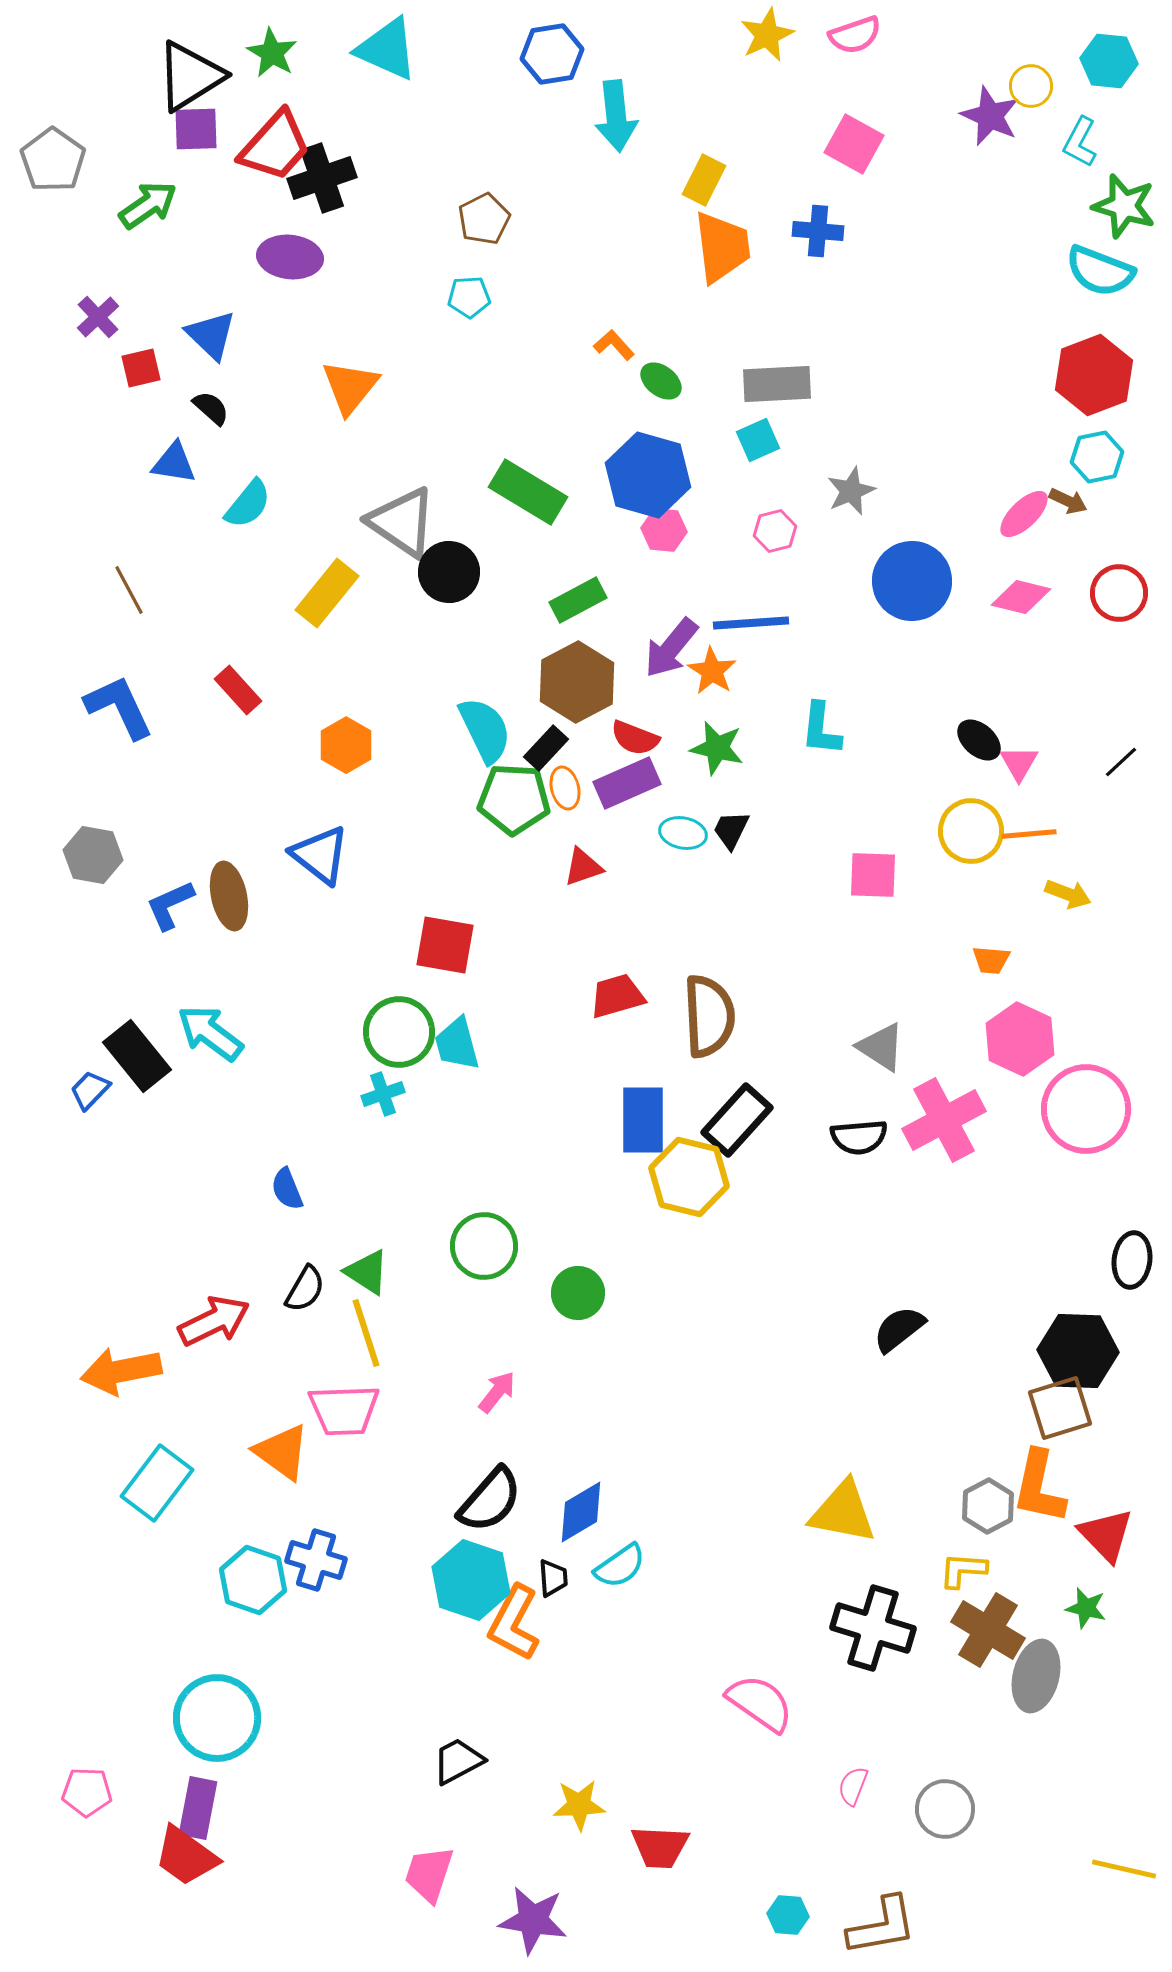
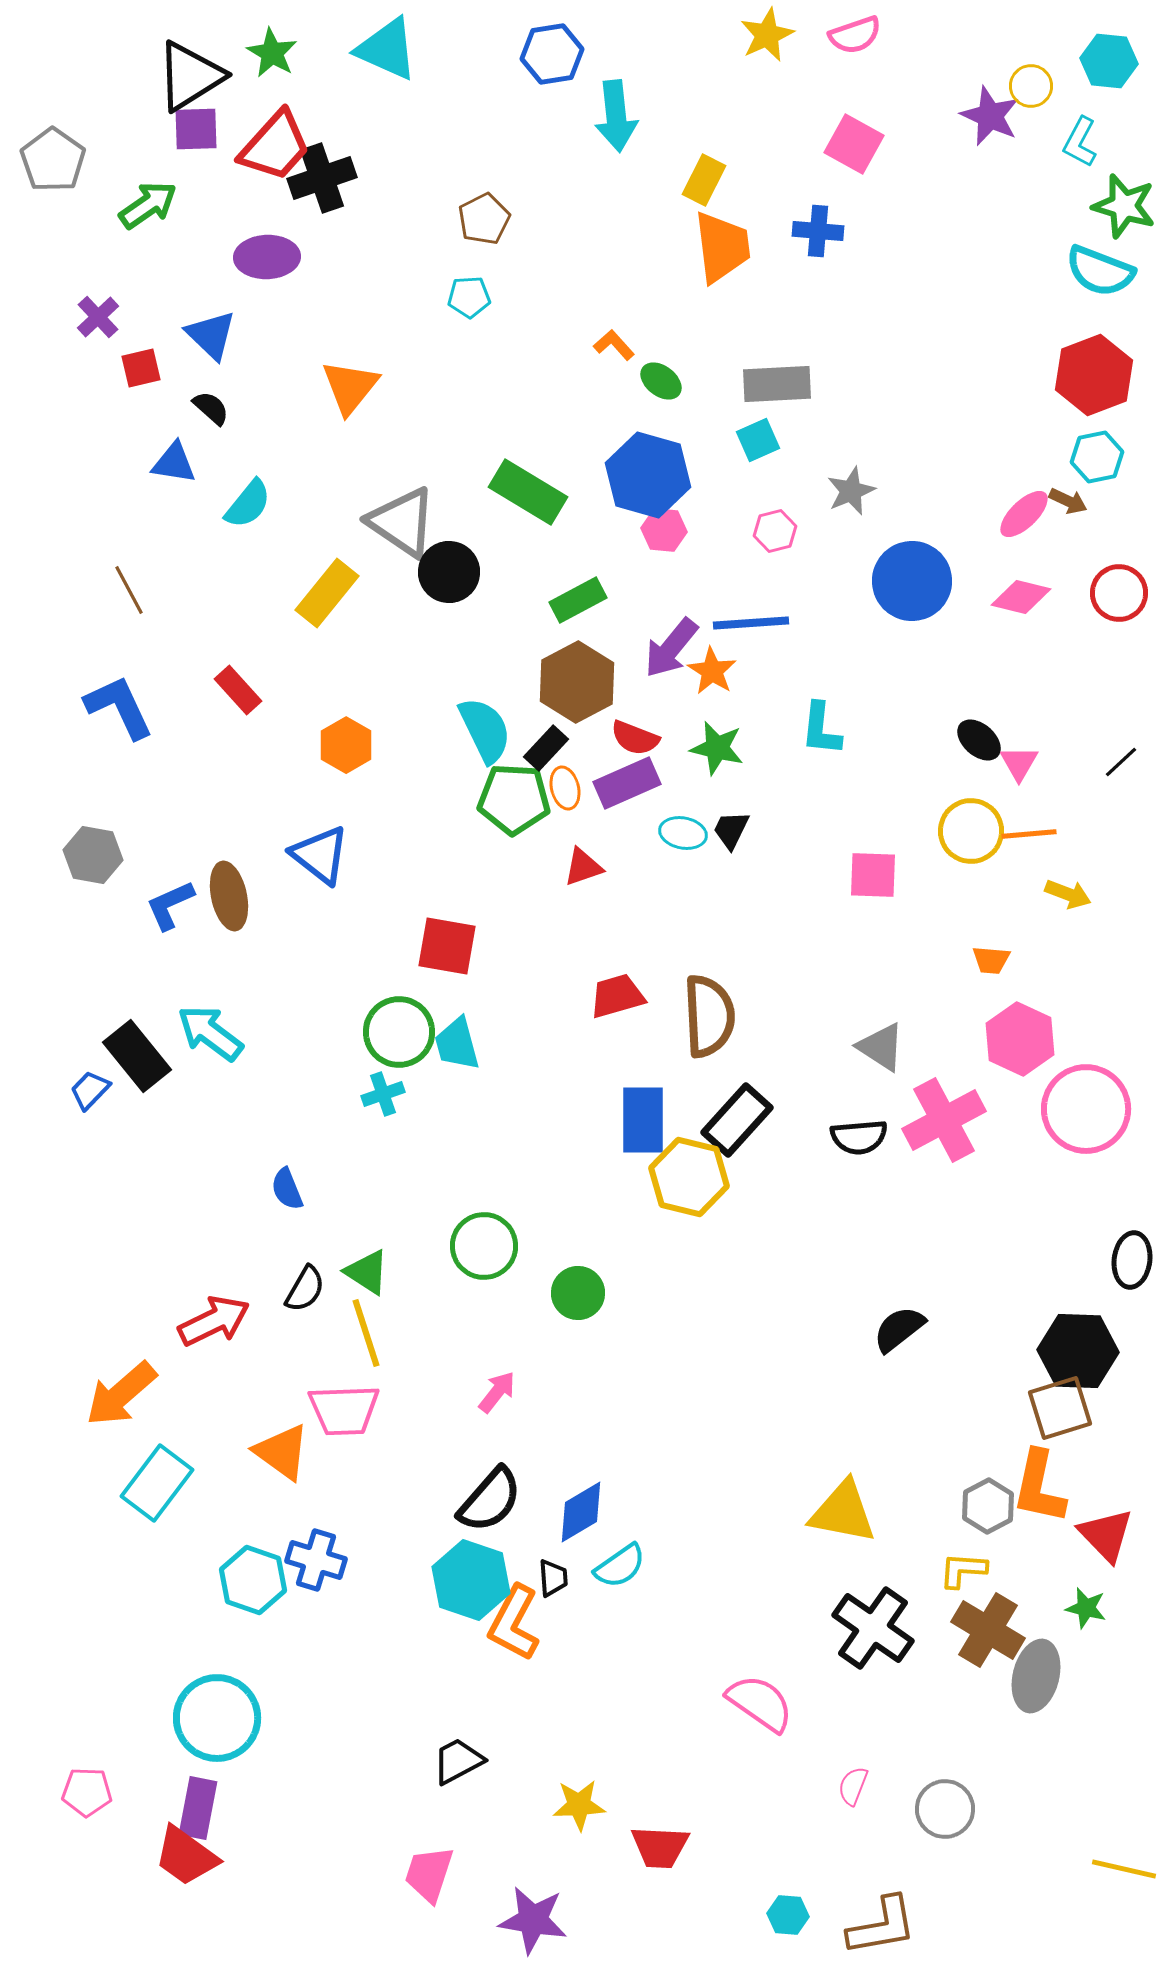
purple ellipse at (290, 257): moved 23 px left; rotated 8 degrees counterclockwise
red square at (445, 945): moved 2 px right, 1 px down
orange arrow at (121, 1371): moved 23 px down; rotated 30 degrees counterclockwise
black cross at (873, 1628): rotated 18 degrees clockwise
